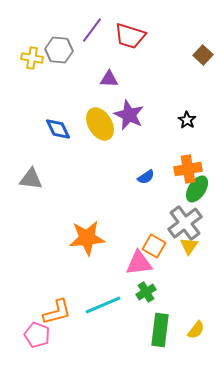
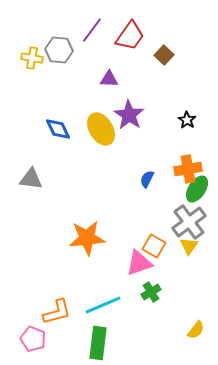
red trapezoid: rotated 72 degrees counterclockwise
brown square: moved 39 px left
purple star: rotated 8 degrees clockwise
yellow ellipse: moved 1 px right, 5 px down
blue semicircle: moved 1 px right, 2 px down; rotated 150 degrees clockwise
gray cross: moved 4 px right, 1 px up
pink triangle: rotated 12 degrees counterclockwise
green cross: moved 5 px right
green rectangle: moved 62 px left, 13 px down
pink pentagon: moved 4 px left, 4 px down
